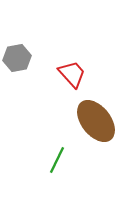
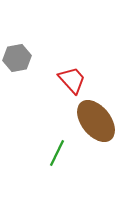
red trapezoid: moved 6 px down
green line: moved 7 px up
